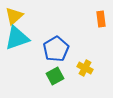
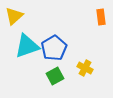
orange rectangle: moved 2 px up
cyan triangle: moved 10 px right, 8 px down
blue pentagon: moved 2 px left, 1 px up
